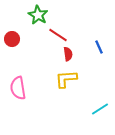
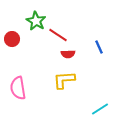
green star: moved 2 px left, 6 px down
red semicircle: rotated 96 degrees clockwise
yellow L-shape: moved 2 px left, 1 px down
